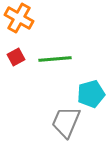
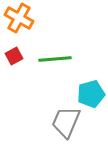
red square: moved 2 px left, 1 px up
